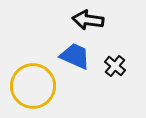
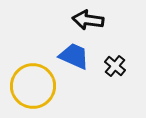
blue trapezoid: moved 1 px left
